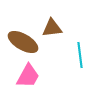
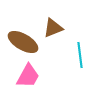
brown triangle: moved 1 px right; rotated 15 degrees counterclockwise
